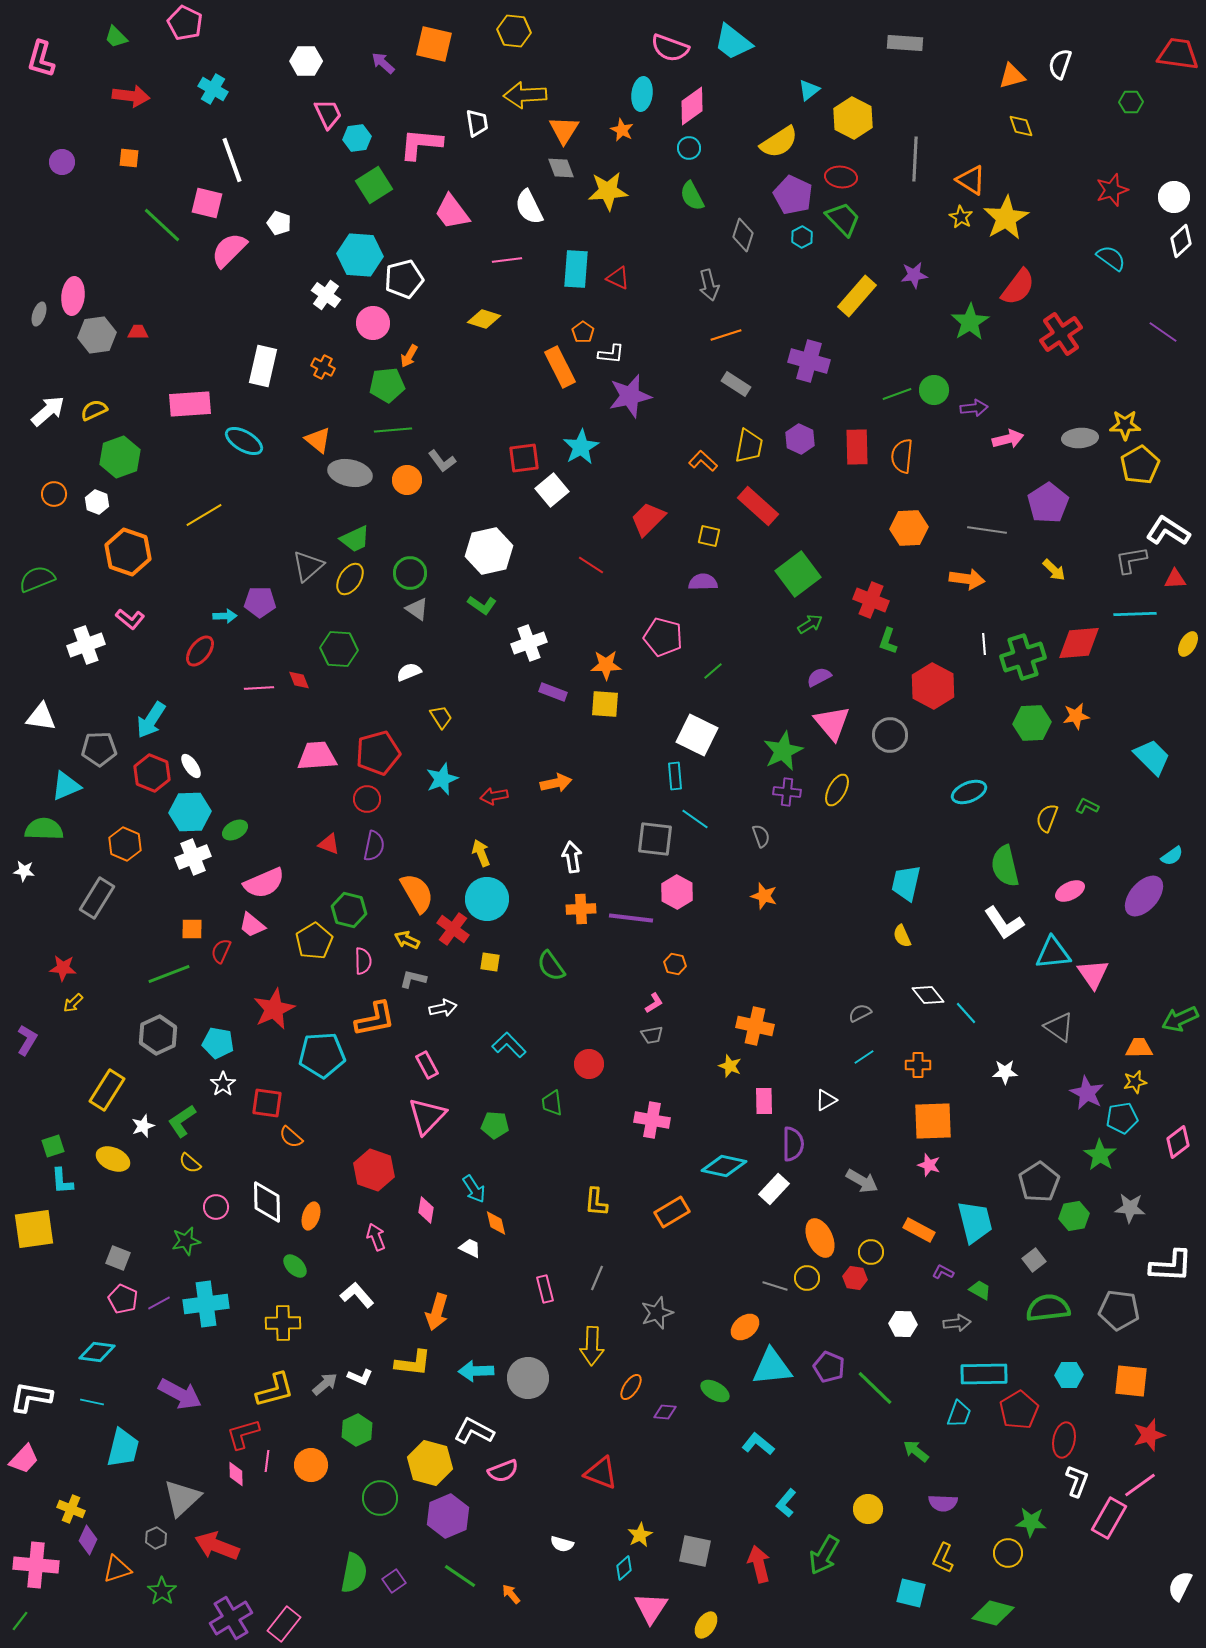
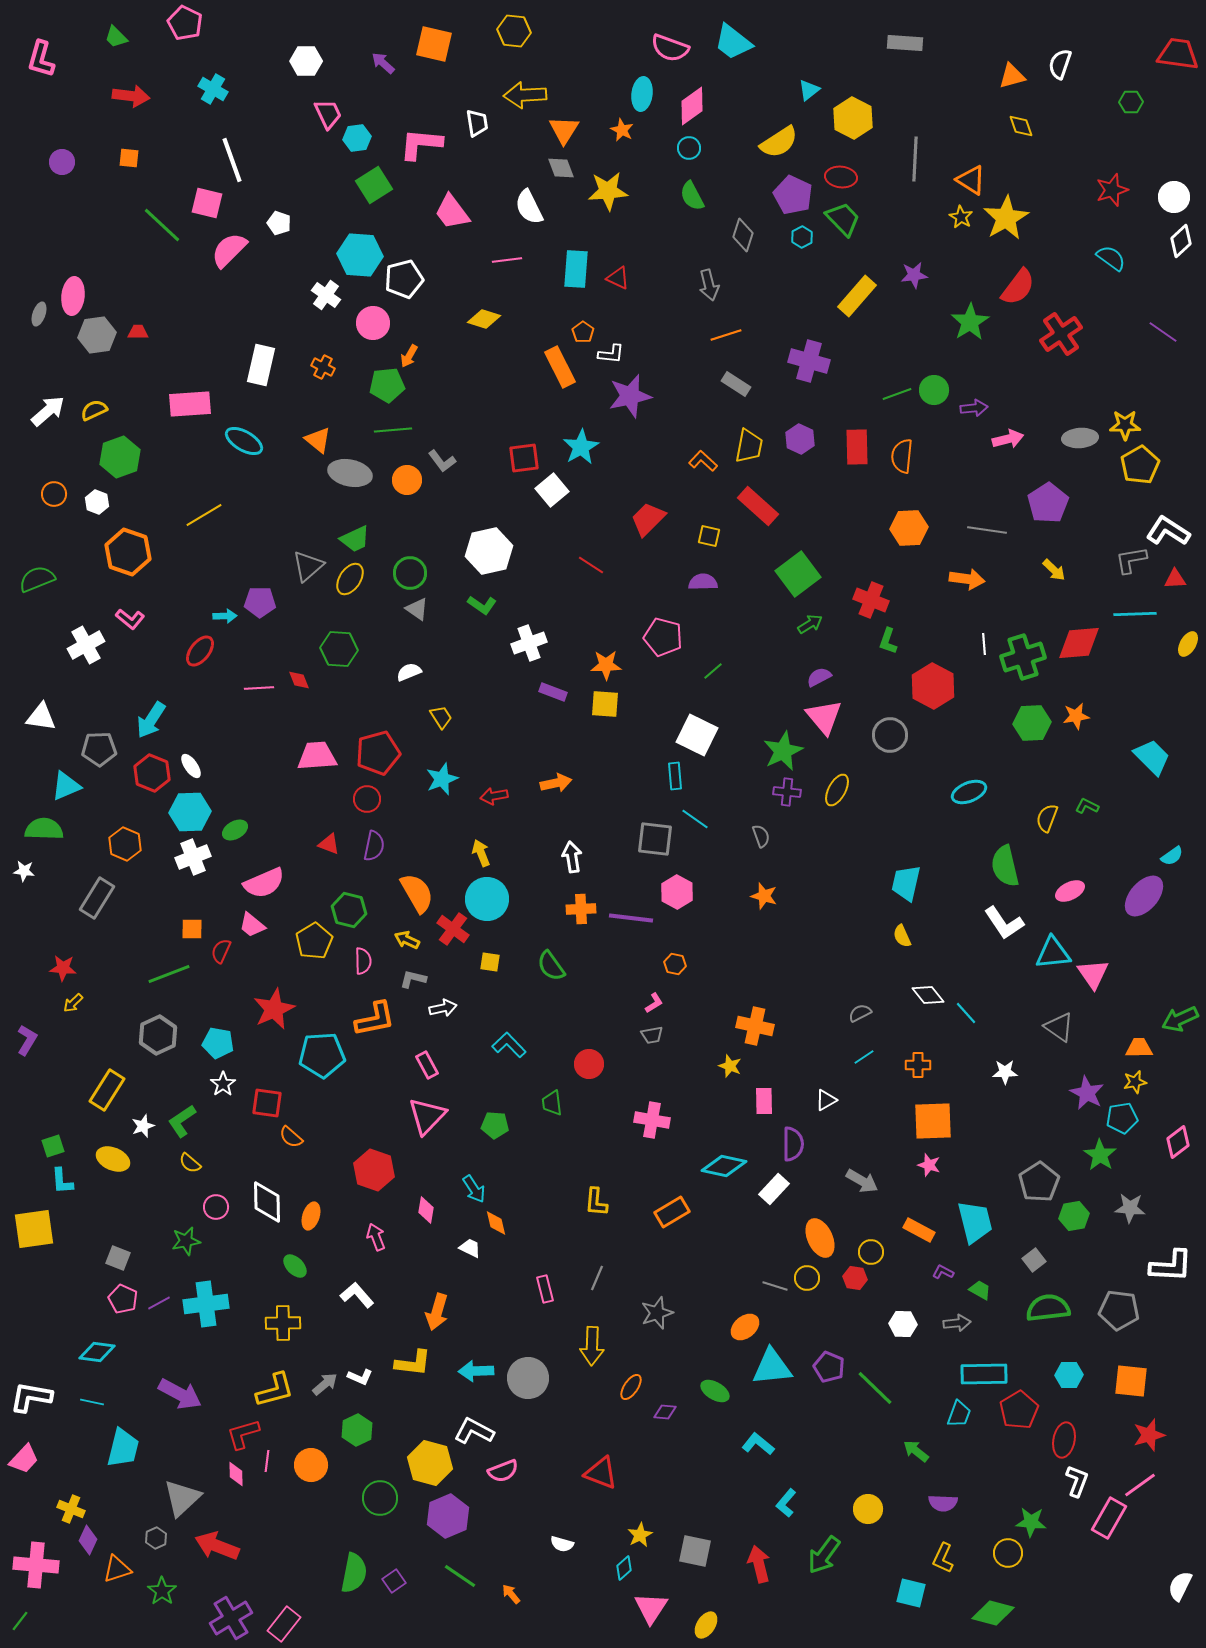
white rectangle at (263, 366): moved 2 px left, 1 px up
white cross at (86, 645): rotated 9 degrees counterclockwise
pink triangle at (832, 723): moved 8 px left, 6 px up
green arrow at (824, 1555): rotated 6 degrees clockwise
